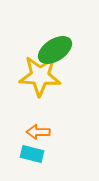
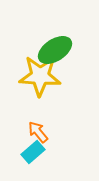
orange arrow: rotated 50 degrees clockwise
cyan rectangle: moved 1 px right, 2 px up; rotated 55 degrees counterclockwise
